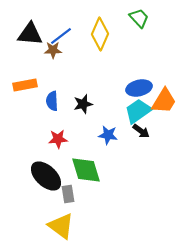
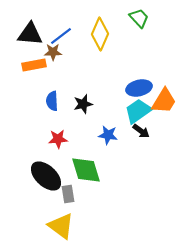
brown star: moved 2 px down
orange rectangle: moved 9 px right, 20 px up
